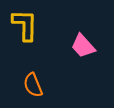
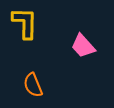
yellow L-shape: moved 2 px up
